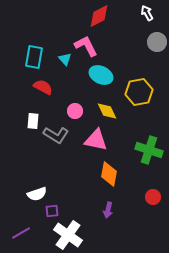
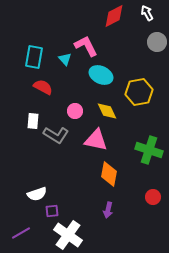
red diamond: moved 15 px right
